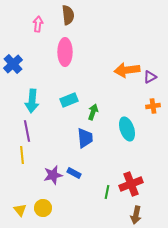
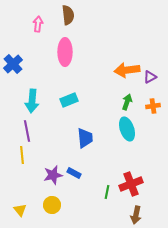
green arrow: moved 34 px right, 10 px up
yellow circle: moved 9 px right, 3 px up
